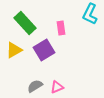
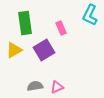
cyan L-shape: moved 1 px down
green rectangle: rotated 35 degrees clockwise
pink rectangle: rotated 16 degrees counterclockwise
gray semicircle: rotated 21 degrees clockwise
